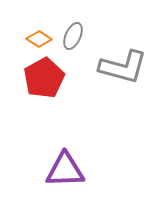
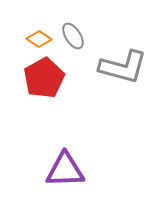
gray ellipse: rotated 56 degrees counterclockwise
